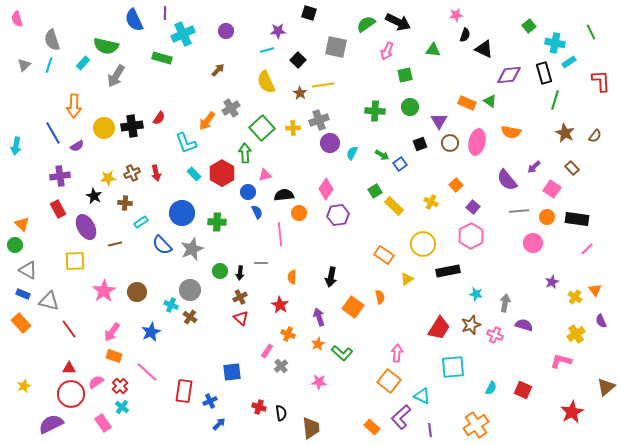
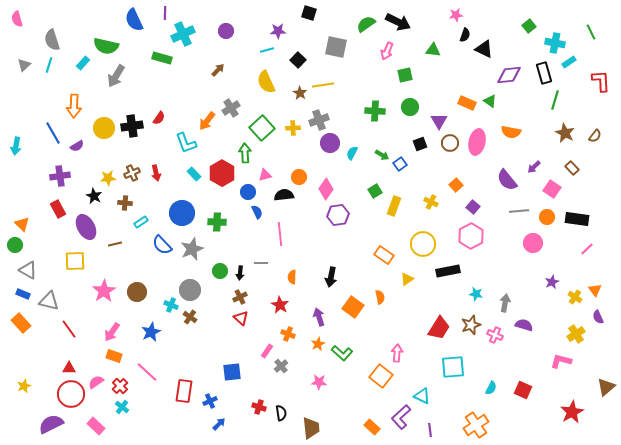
yellow rectangle at (394, 206): rotated 66 degrees clockwise
orange circle at (299, 213): moved 36 px up
purple semicircle at (601, 321): moved 3 px left, 4 px up
orange square at (389, 381): moved 8 px left, 5 px up
pink rectangle at (103, 423): moved 7 px left, 3 px down; rotated 12 degrees counterclockwise
